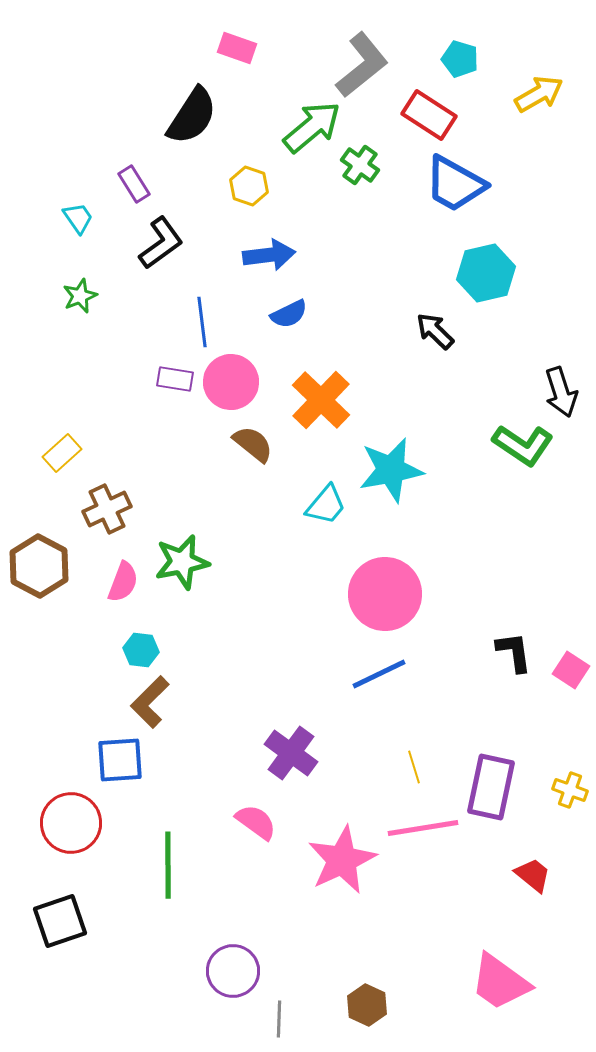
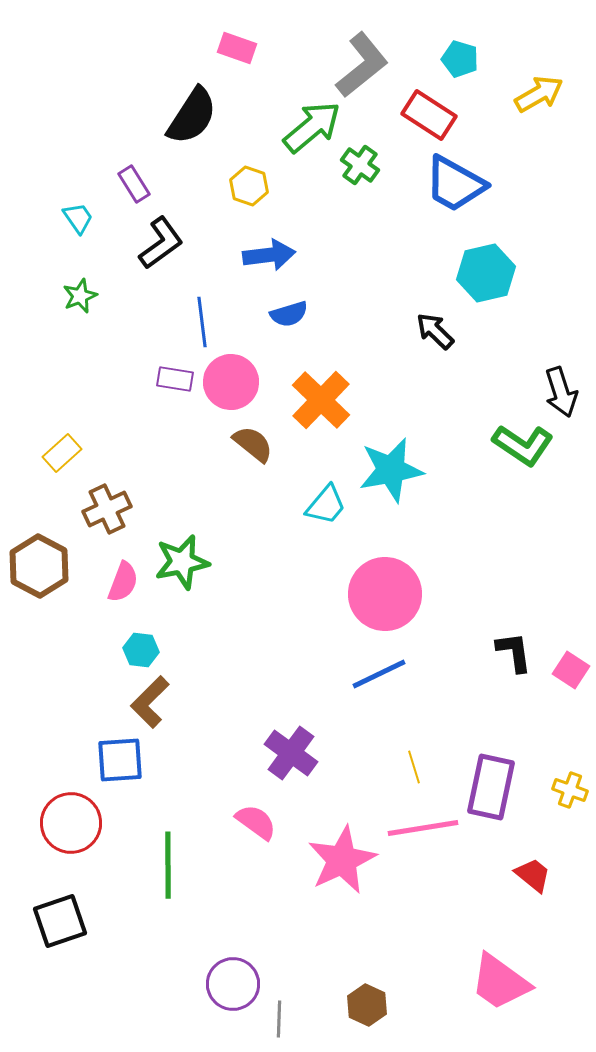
blue semicircle at (289, 314): rotated 9 degrees clockwise
purple circle at (233, 971): moved 13 px down
